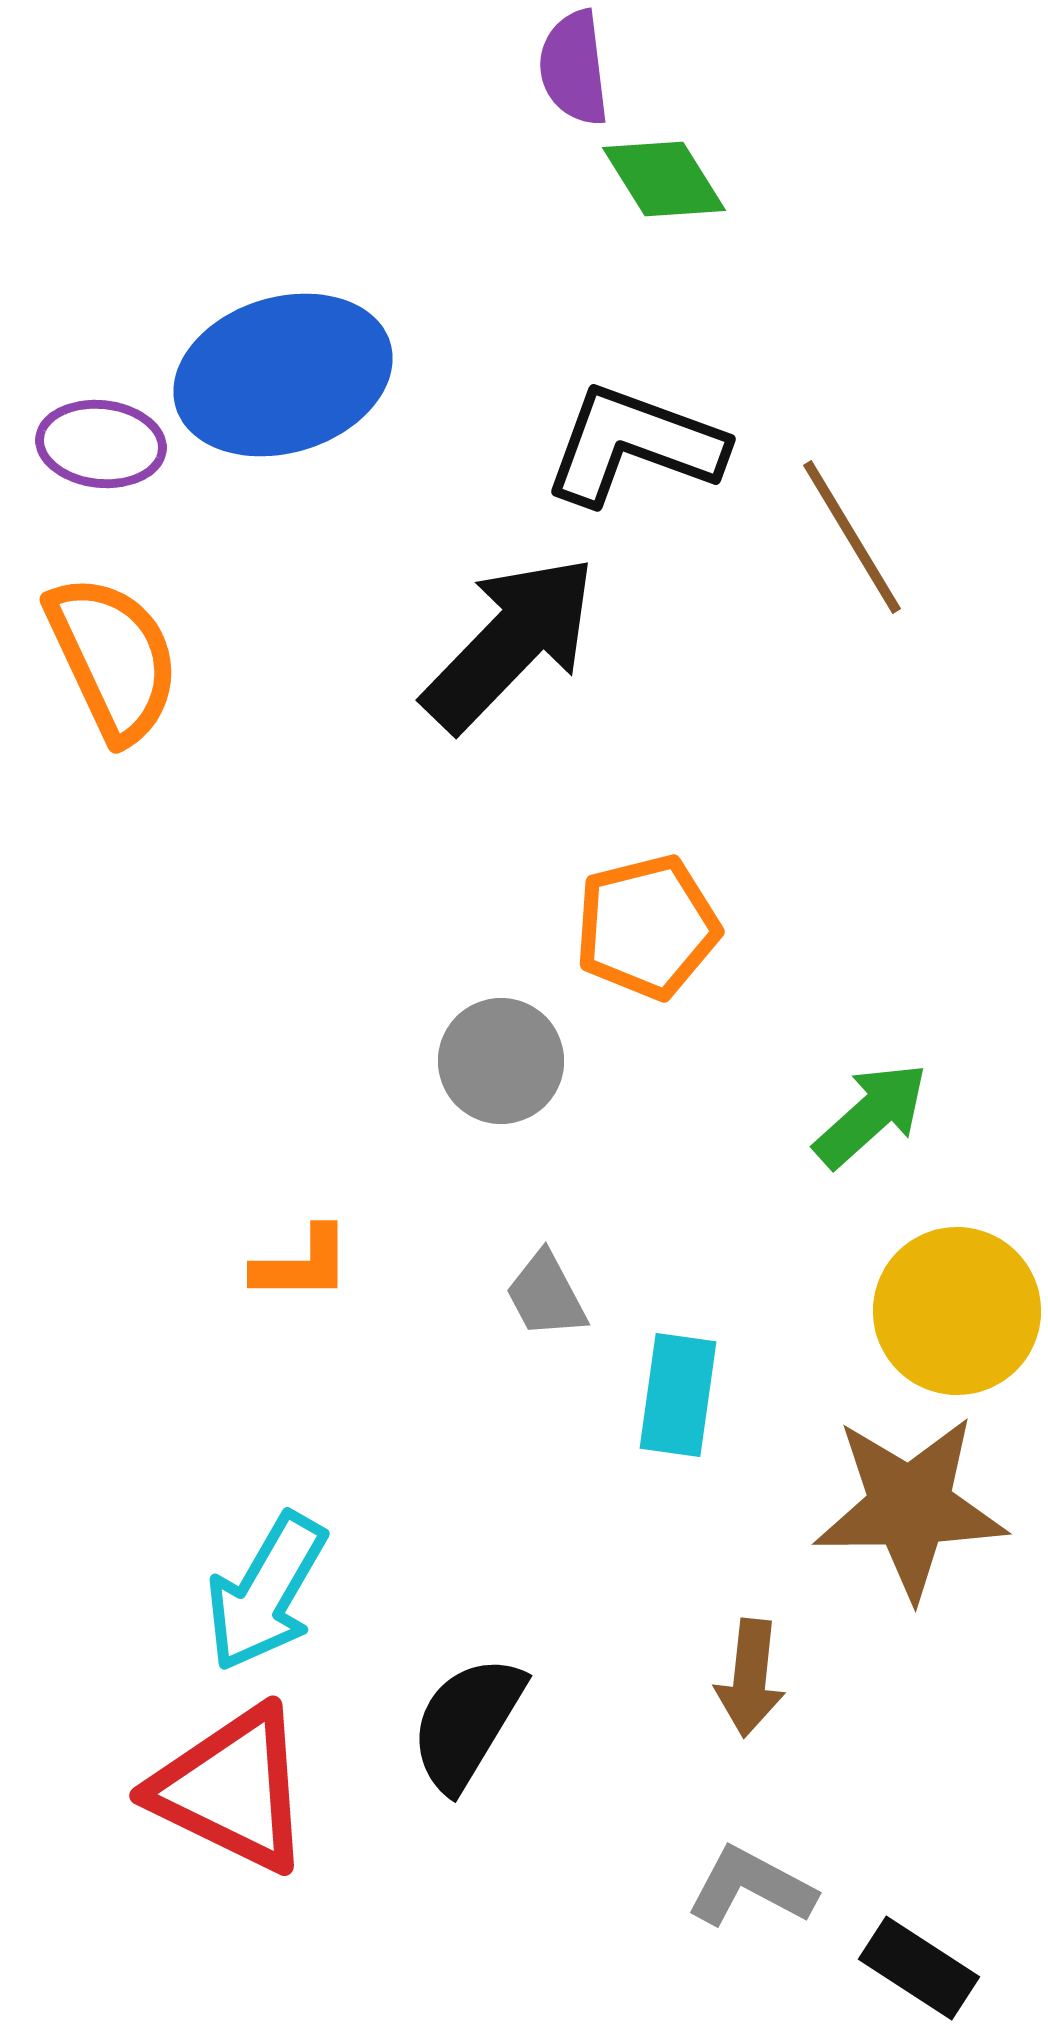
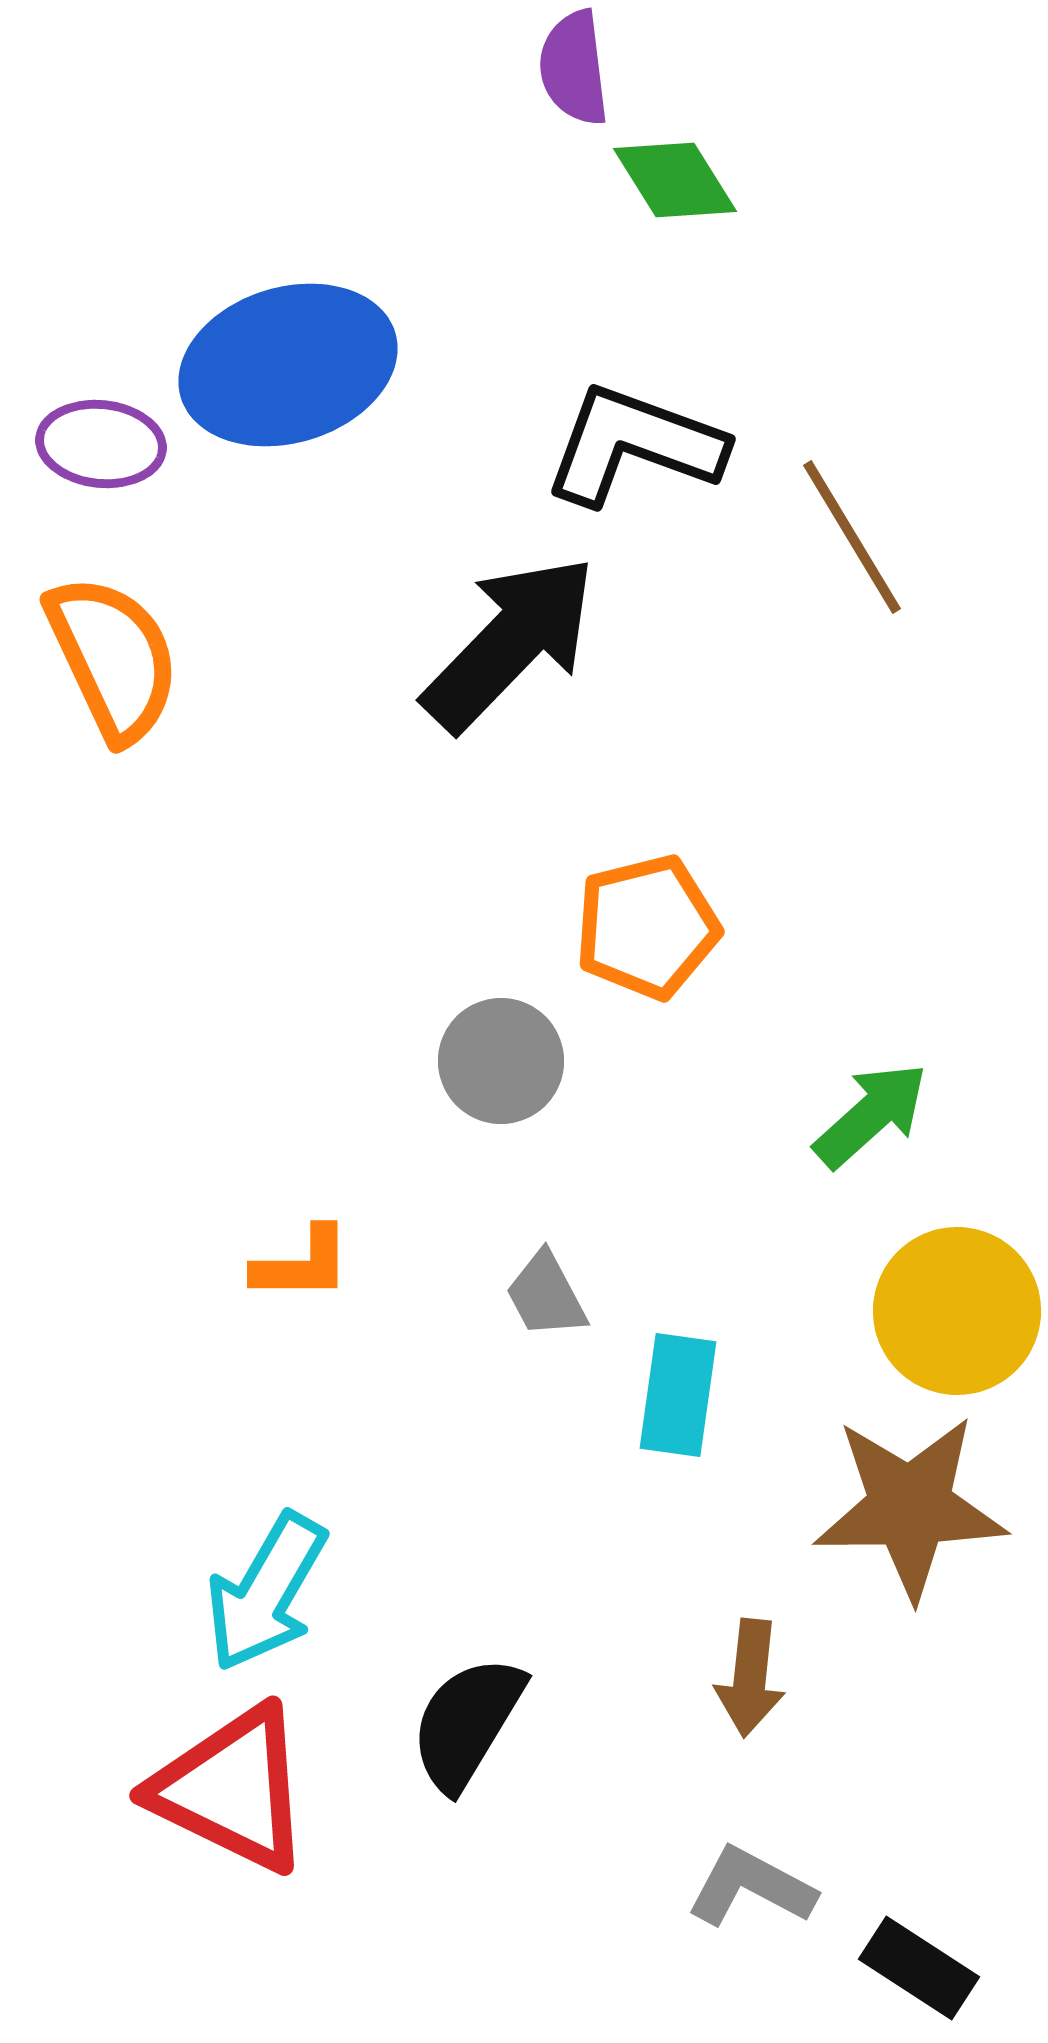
green diamond: moved 11 px right, 1 px down
blue ellipse: moved 5 px right, 10 px up
